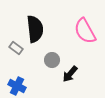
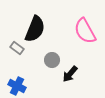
black semicircle: rotated 28 degrees clockwise
gray rectangle: moved 1 px right
